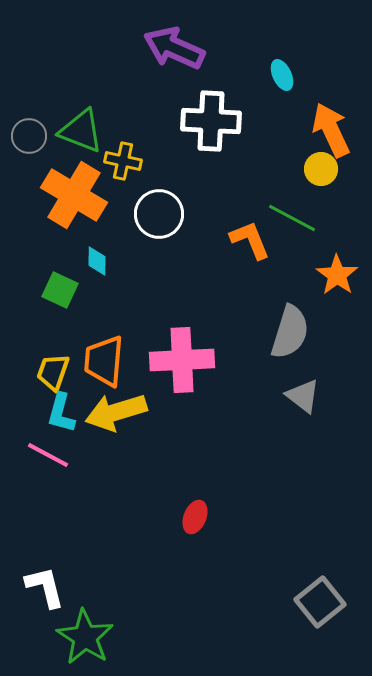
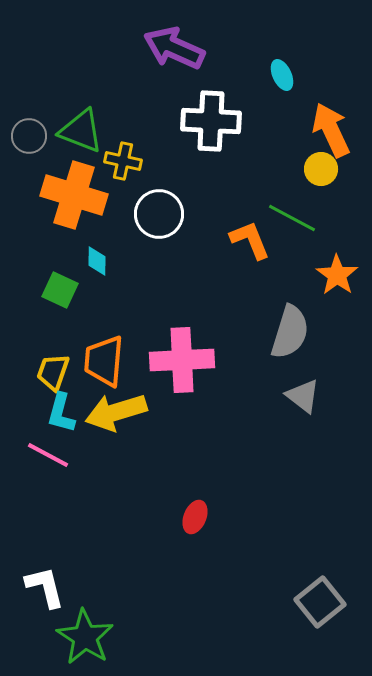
orange cross: rotated 14 degrees counterclockwise
